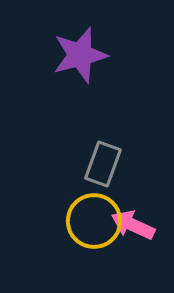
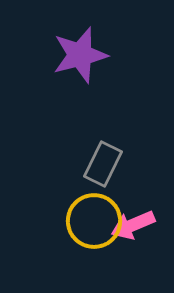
gray rectangle: rotated 6 degrees clockwise
pink arrow: rotated 48 degrees counterclockwise
